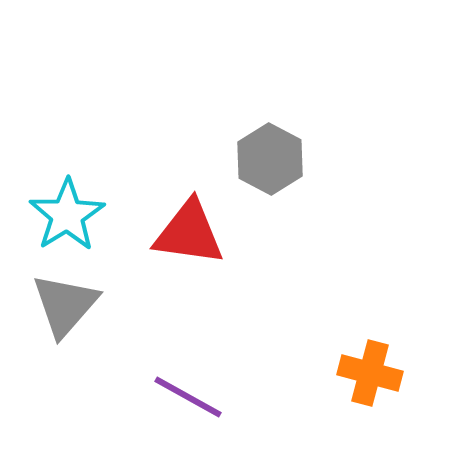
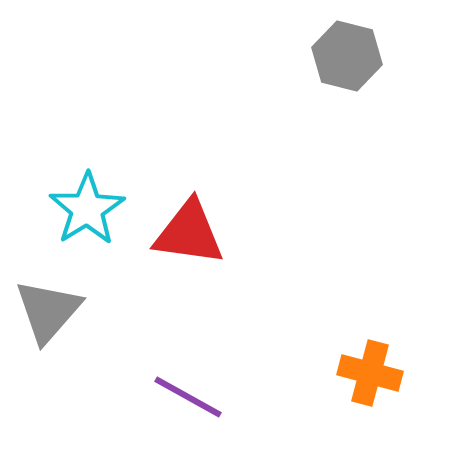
gray hexagon: moved 77 px right, 103 px up; rotated 14 degrees counterclockwise
cyan star: moved 20 px right, 6 px up
gray triangle: moved 17 px left, 6 px down
